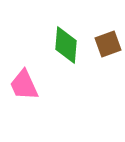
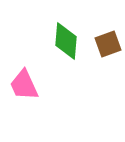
green diamond: moved 4 px up
